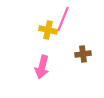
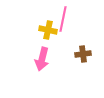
pink line: rotated 10 degrees counterclockwise
pink arrow: moved 8 px up
